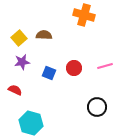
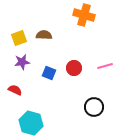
yellow square: rotated 21 degrees clockwise
black circle: moved 3 px left
